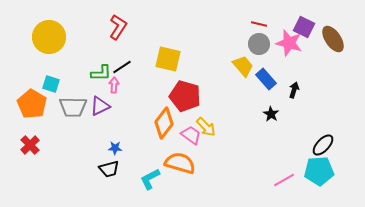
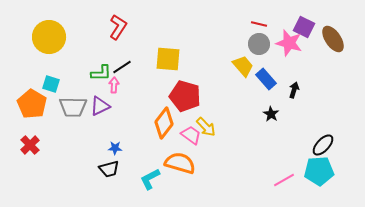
yellow square: rotated 8 degrees counterclockwise
